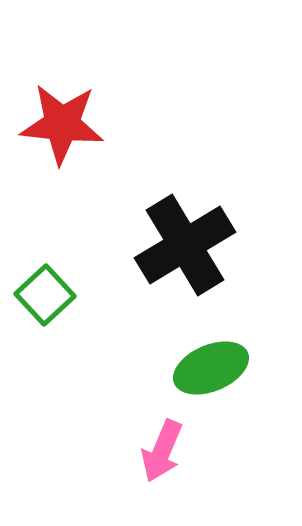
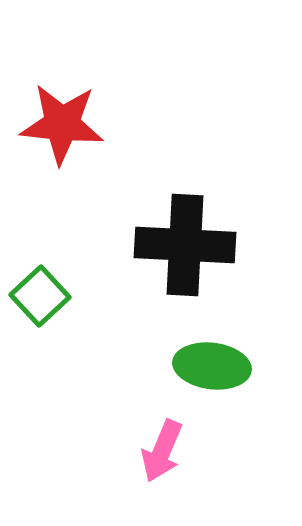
black cross: rotated 34 degrees clockwise
green square: moved 5 px left, 1 px down
green ellipse: moved 1 px right, 2 px up; rotated 30 degrees clockwise
